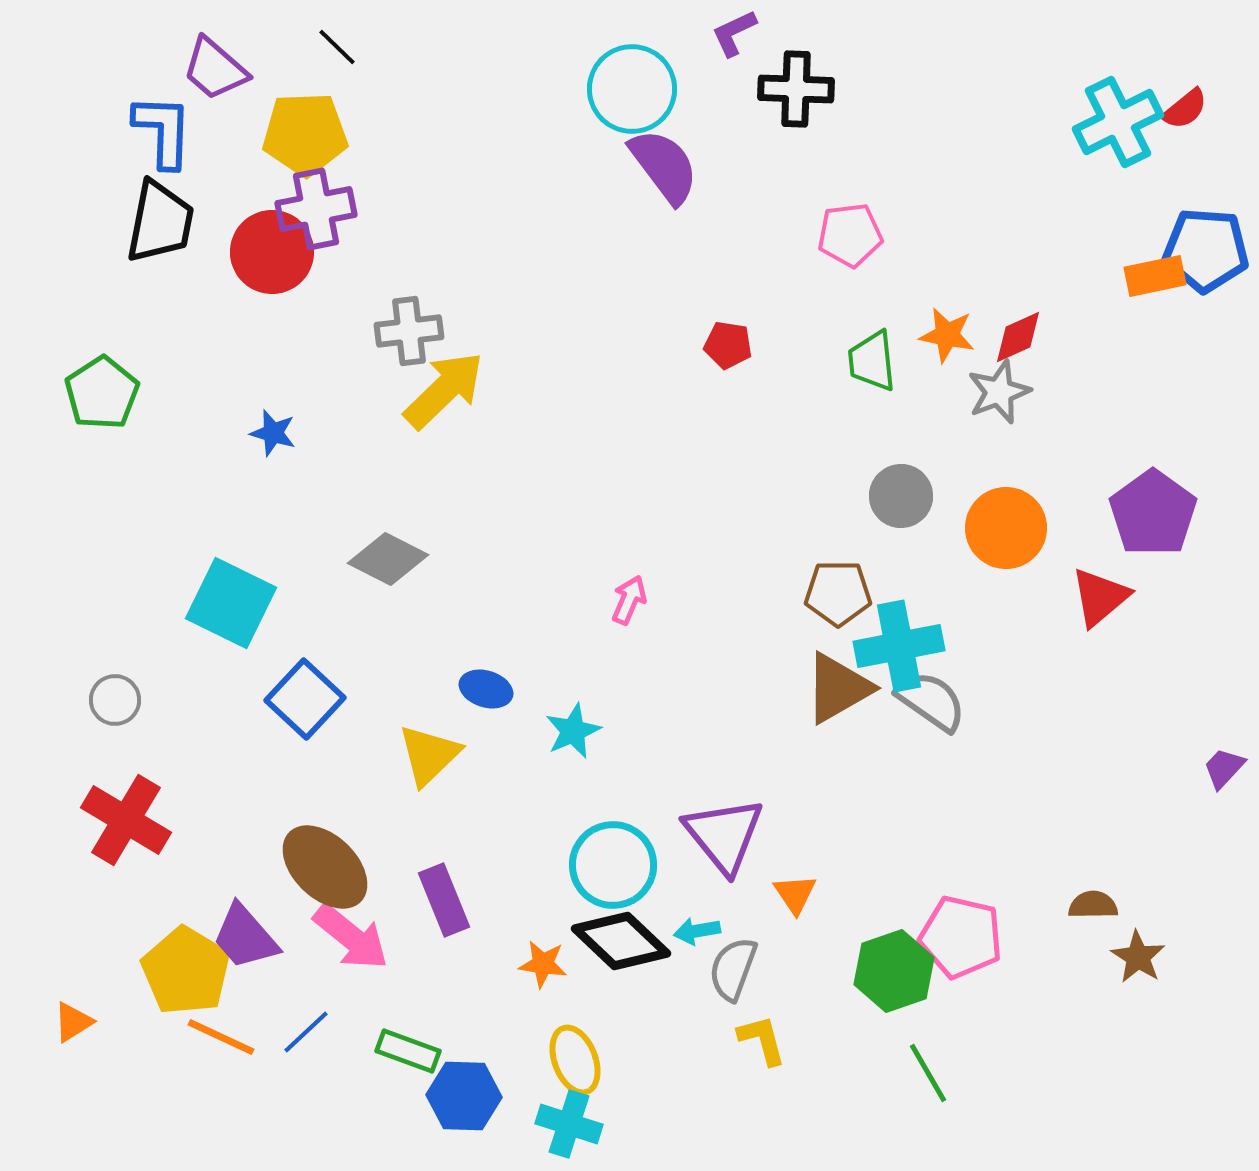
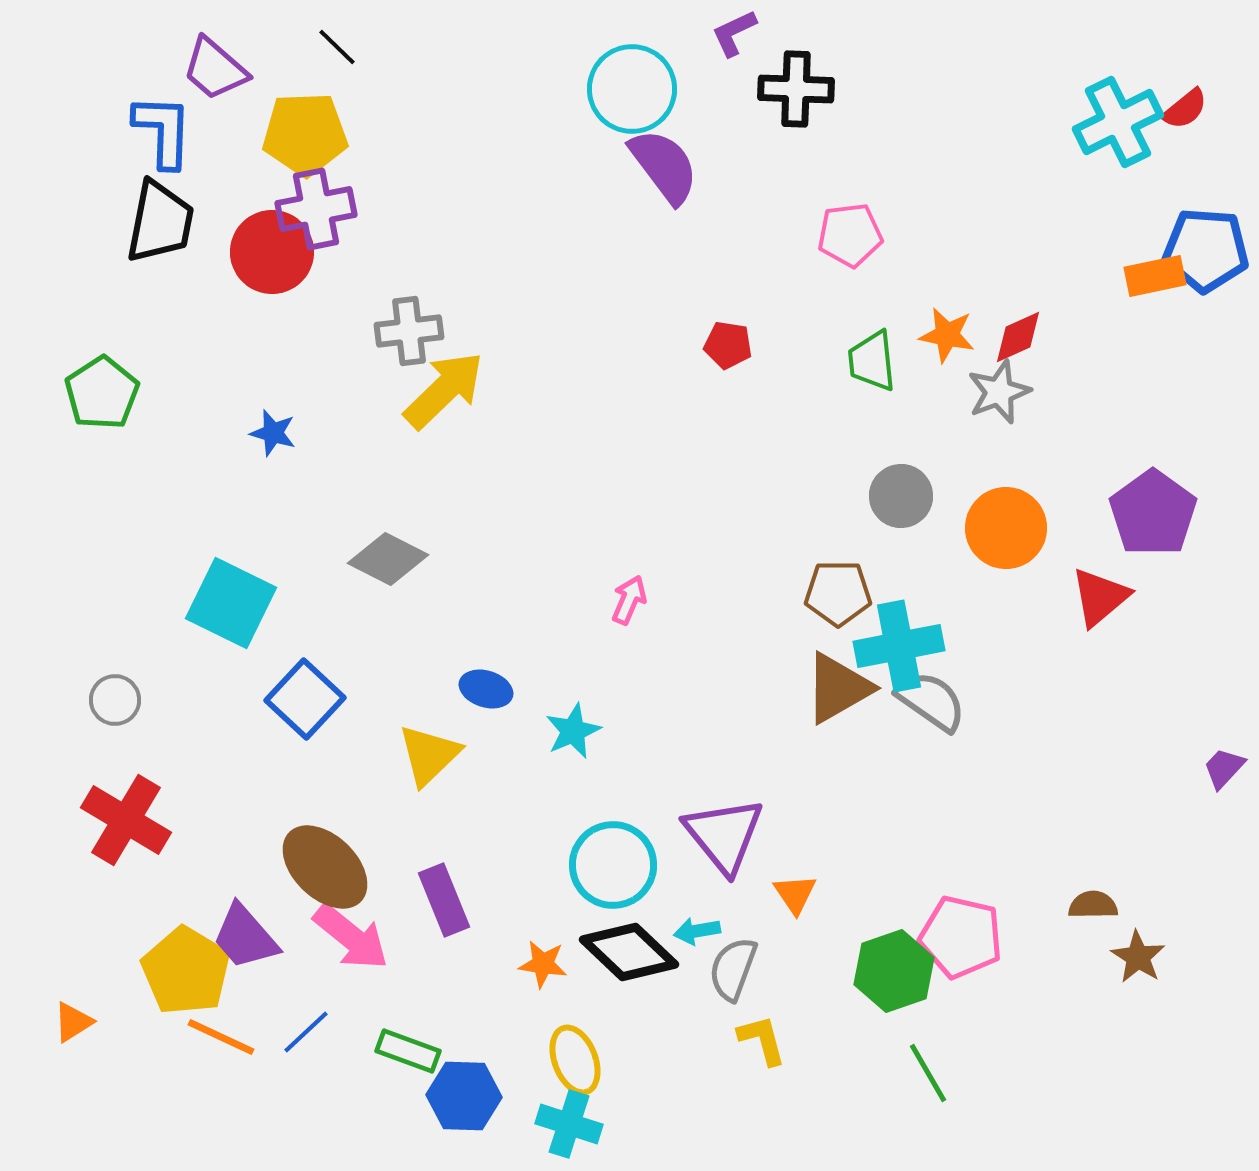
black diamond at (621, 941): moved 8 px right, 11 px down
